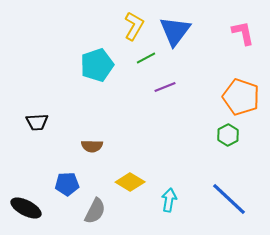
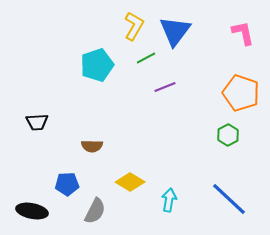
orange pentagon: moved 4 px up
black ellipse: moved 6 px right, 3 px down; rotated 16 degrees counterclockwise
